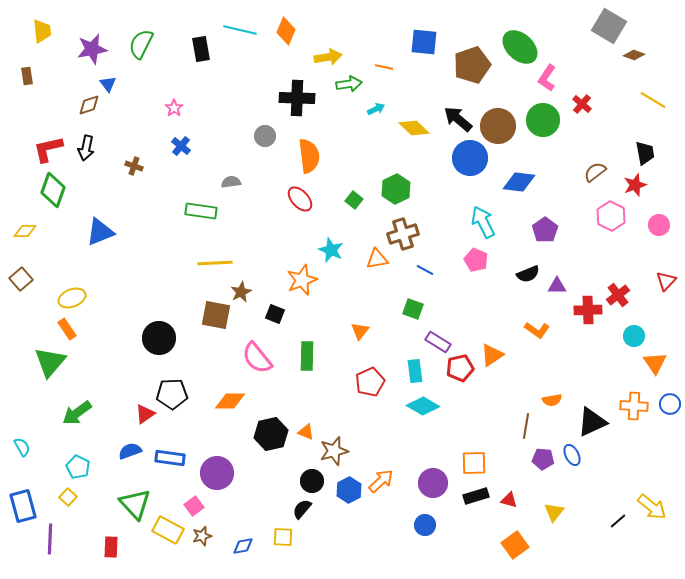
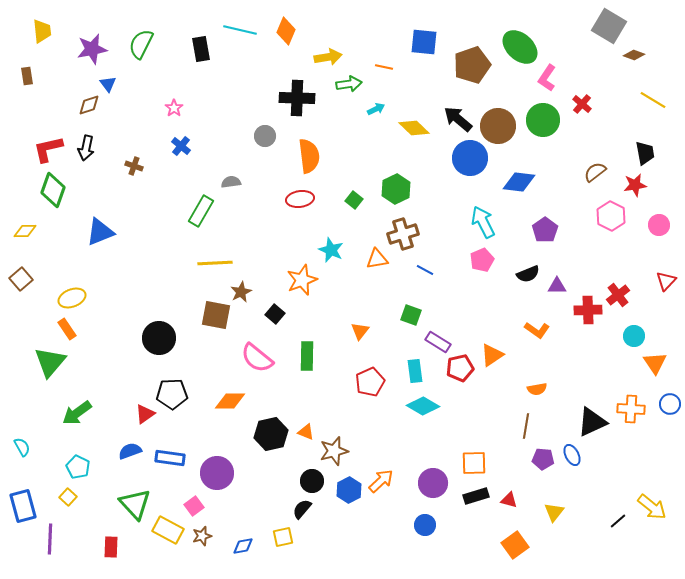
red star at (635, 185): rotated 10 degrees clockwise
red ellipse at (300, 199): rotated 56 degrees counterclockwise
green rectangle at (201, 211): rotated 68 degrees counterclockwise
pink pentagon at (476, 260): moved 6 px right; rotated 25 degrees clockwise
green square at (413, 309): moved 2 px left, 6 px down
black square at (275, 314): rotated 18 degrees clockwise
pink semicircle at (257, 358): rotated 12 degrees counterclockwise
orange semicircle at (552, 400): moved 15 px left, 11 px up
orange cross at (634, 406): moved 3 px left, 3 px down
yellow square at (283, 537): rotated 15 degrees counterclockwise
